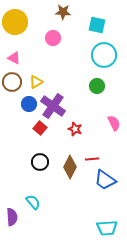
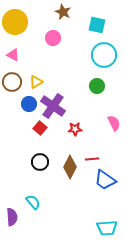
brown star: rotated 21 degrees clockwise
pink triangle: moved 1 px left, 3 px up
red star: rotated 24 degrees counterclockwise
